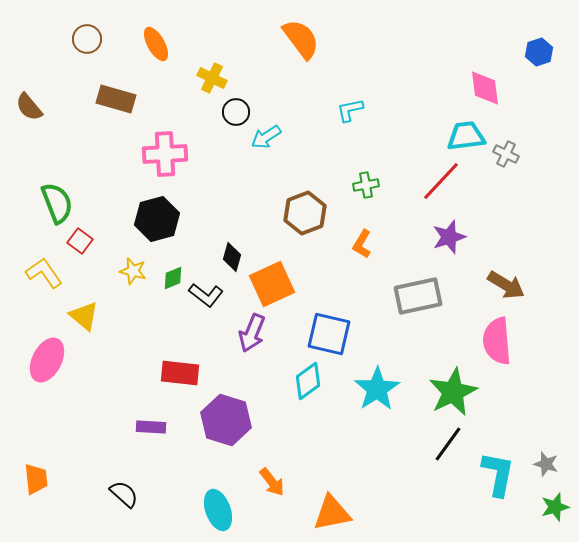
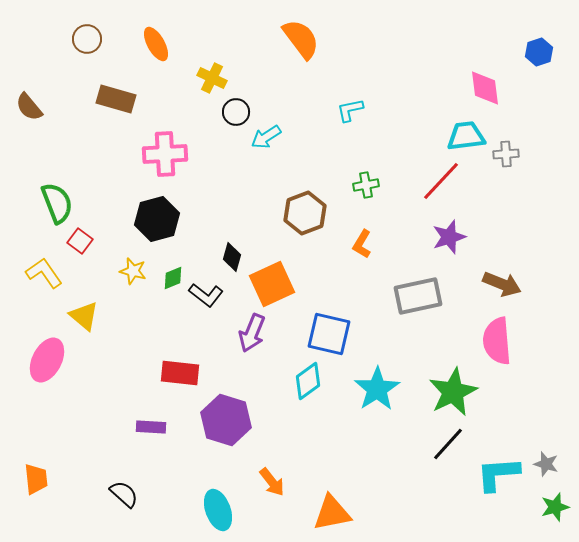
gray cross at (506, 154): rotated 30 degrees counterclockwise
brown arrow at (506, 285): moved 4 px left, 1 px up; rotated 9 degrees counterclockwise
black line at (448, 444): rotated 6 degrees clockwise
cyan L-shape at (498, 474): rotated 105 degrees counterclockwise
